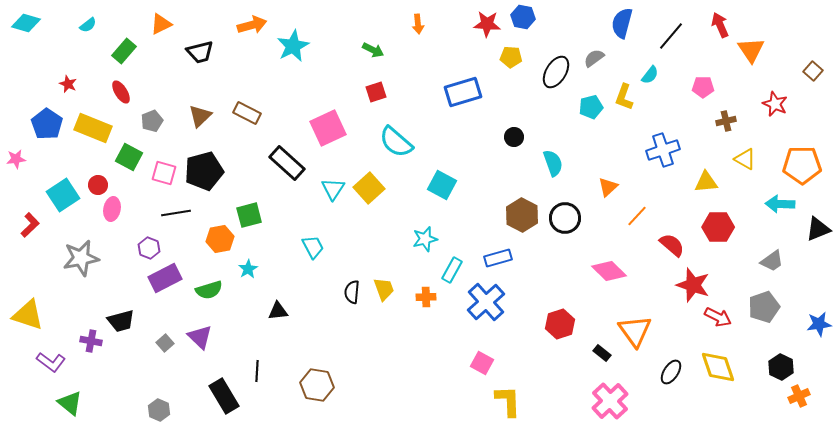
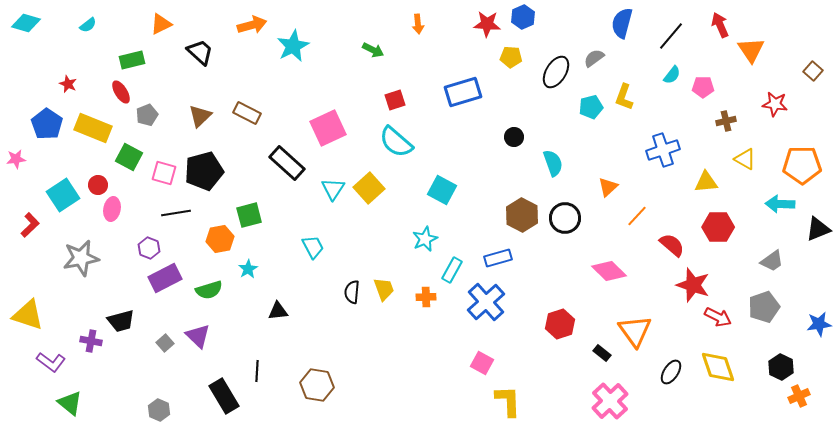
blue hexagon at (523, 17): rotated 25 degrees clockwise
green rectangle at (124, 51): moved 8 px right, 9 px down; rotated 35 degrees clockwise
black trapezoid at (200, 52): rotated 124 degrees counterclockwise
cyan semicircle at (650, 75): moved 22 px right
red square at (376, 92): moved 19 px right, 8 px down
red star at (775, 104): rotated 15 degrees counterclockwise
gray pentagon at (152, 121): moved 5 px left, 6 px up
cyan square at (442, 185): moved 5 px down
cyan star at (425, 239): rotated 10 degrees counterclockwise
purple triangle at (200, 337): moved 2 px left, 1 px up
